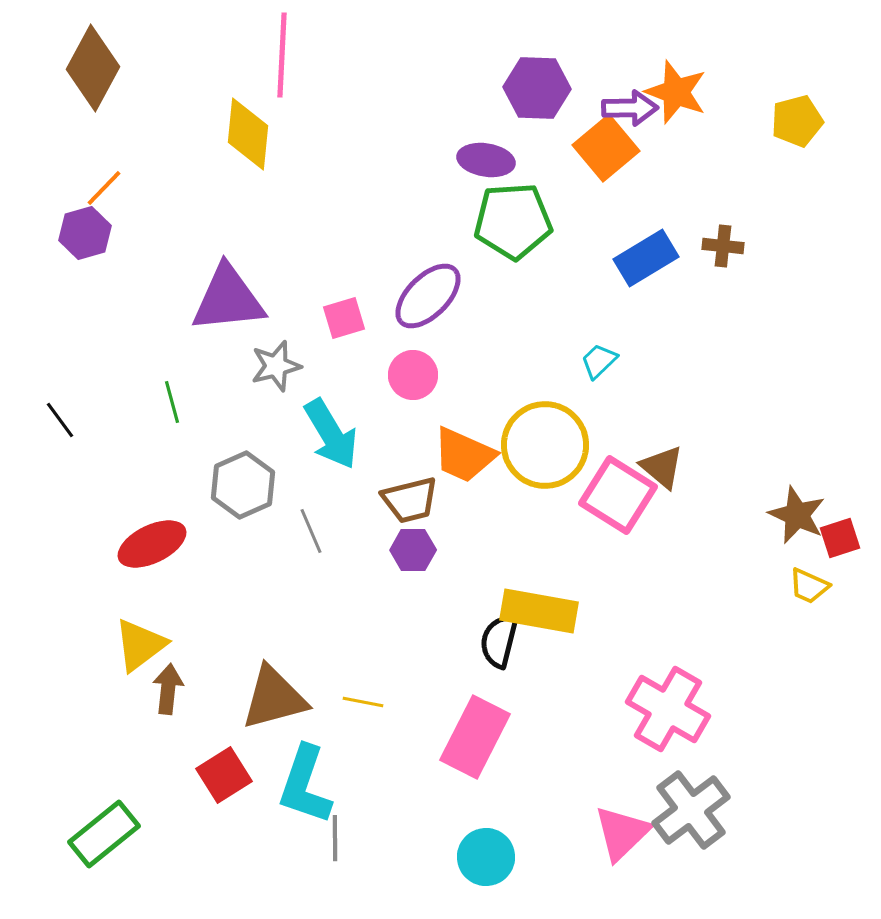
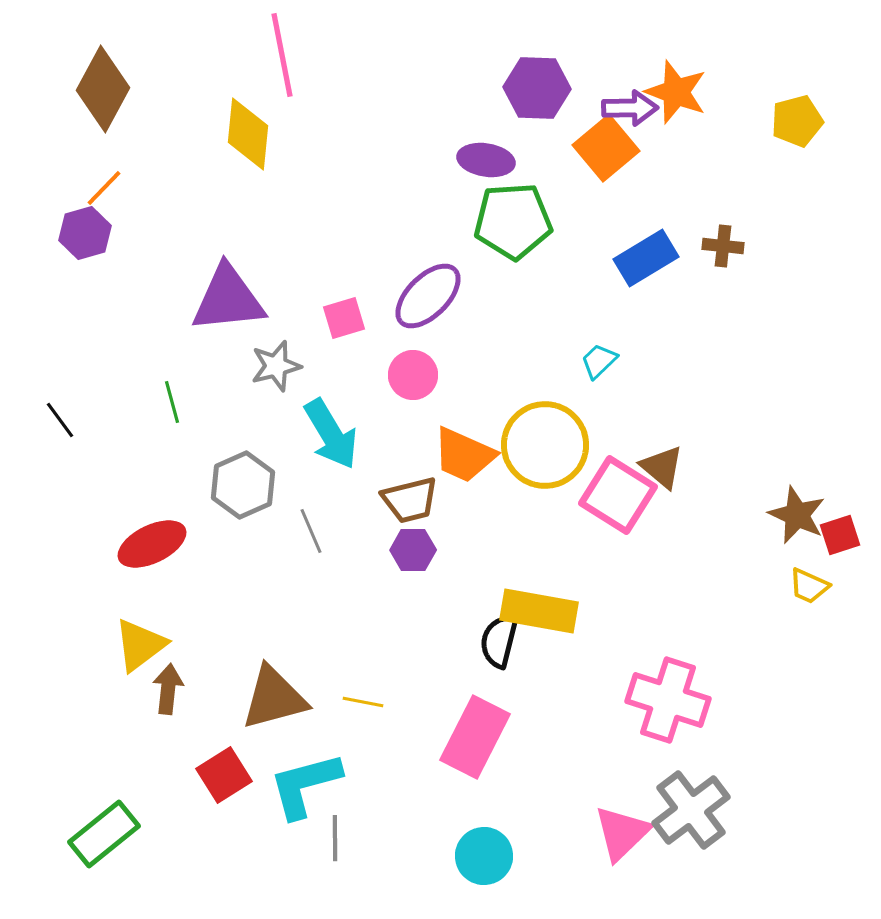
pink line at (282, 55): rotated 14 degrees counterclockwise
brown diamond at (93, 68): moved 10 px right, 21 px down
red square at (840, 538): moved 3 px up
pink cross at (668, 709): moved 9 px up; rotated 12 degrees counterclockwise
cyan L-shape at (305, 785): rotated 56 degrees clockwise
cyan circle at (486, 857): moved 2 px left, 1 px up
